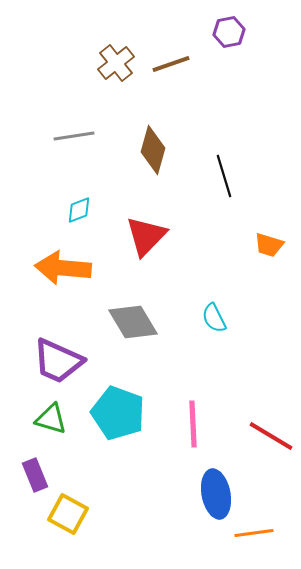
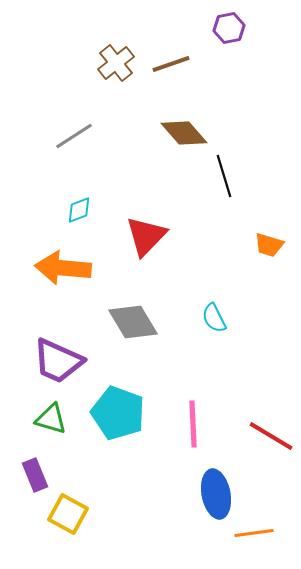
purple hexagon: moved 4 px up
gray line: rotated 24 degrees counterclockwise
brown diamond: moved 31 px right, 17 px up; rotated 57 degrees counterclockwise
